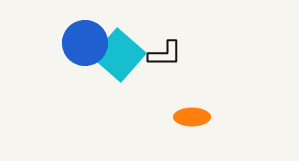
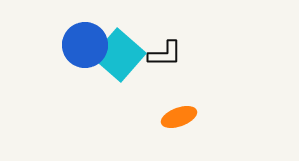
blue circle: moved 2 px down
orange ellipse: moved 13 px left; rotated 20 degrees counterclockwise
